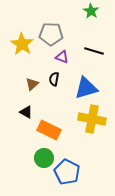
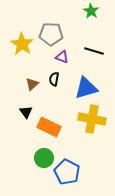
black triangle: rotated 24 degrees clockwise
orange rectangle: moved 3 px up
